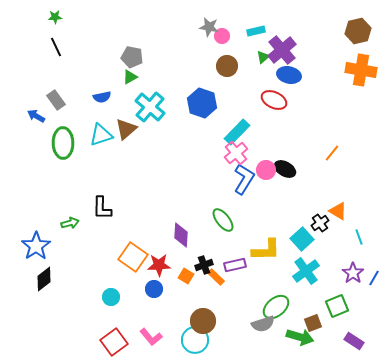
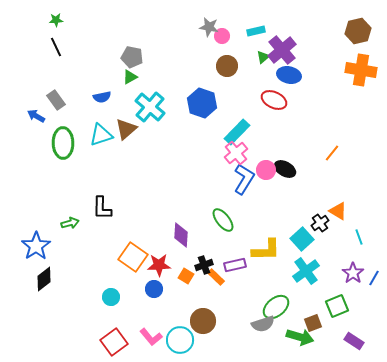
green star at (55, 17): moved 1 px right, 3 px down
cyan circle at (195, 340): moved 15 px left
